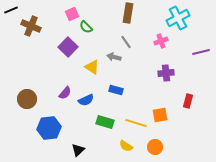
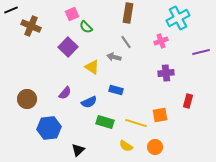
blue semicircle: moved 3 px right, 2 px down
